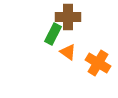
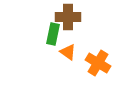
green rectangle: rotated 15 degrees counterclockwise
